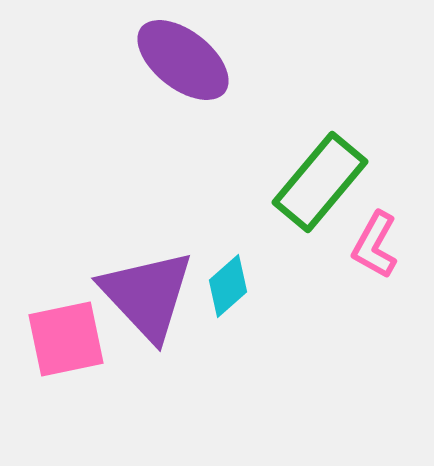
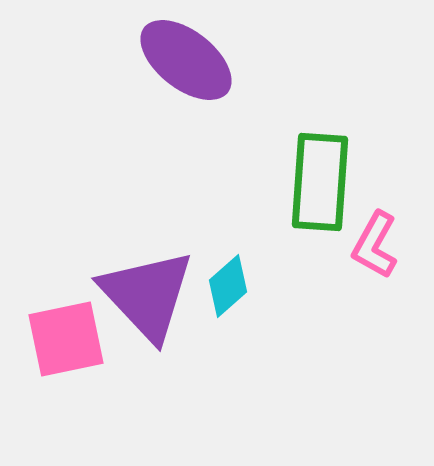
purple ellipse: moved 3 px right
green rectangle: rotated 36 degrees counterclockwise
